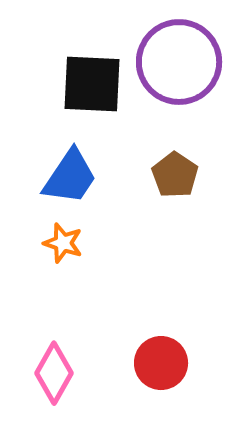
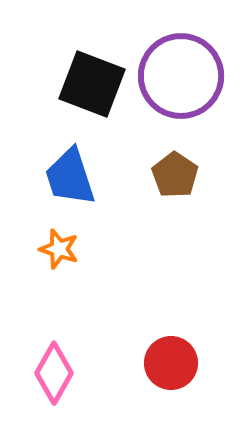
purple circle: moved 2 px right, 14 px down
black square: rotated 18 degrees clockwise
blue trapezoid: rotated 128 degrees clockwise
orange star: moved 4 px left, 6 px down
red circle: moved 10 px right
